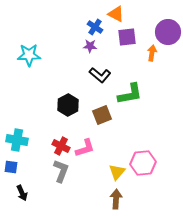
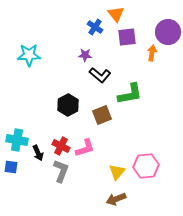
orange triangle: rotated 24 degrees clockwise
purple star: moved 5 px left, 9 px down
pink hexagon: moved 3 px right, 3 px down
black arrow: moved 16 px right, 40 px up
brown arrow: rotated 114 degrees counterclockwise
